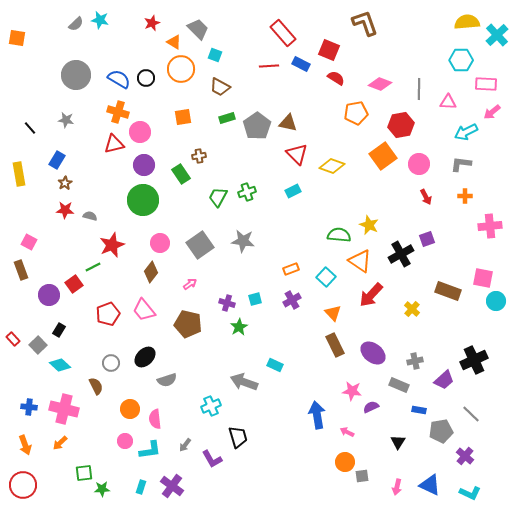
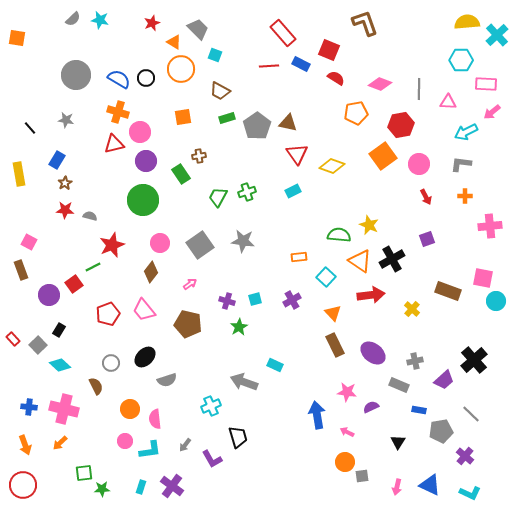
gray semicircle at (76, 24): moved 3 px left, 5 px up
brown trapezoid at (220, 87): moved 4 px down
red triangle at (297, 154): rotated 10 degrees clockwise
purple circle at (144, 165): moved 2 px right, 4 px up
black cross at (401, 254): moved 9 px left, 5 px down
orange rectangle at (291, 269): moved 8 px right, 12 px up; rotated 14 degrees clockwise
red arrow at (371, 295): rotated 140 degrees counterclockwise
purple cross at (227, 303): moved 2 px up
black cross at (474, 360): rotated 16 degrees counterclockwise
pink star at (352, 391): moved 5 px left, 1 px down
